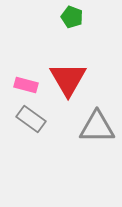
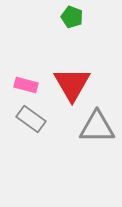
red triangle: moved 4 px right, 5 px down
